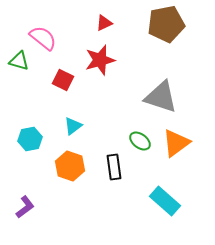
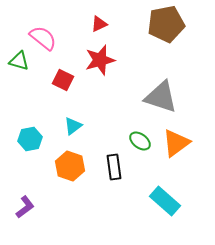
red triangle: moved 5 px left, 1 px down
